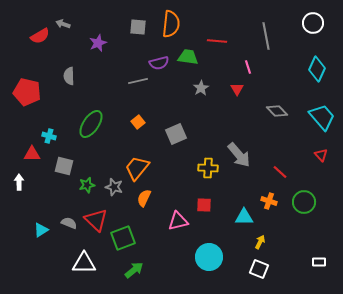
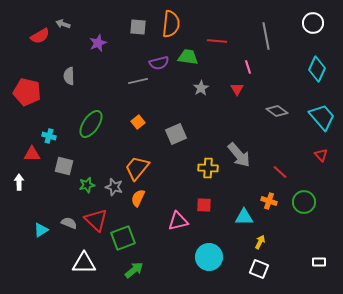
gray diamond at (277, 111): rotated 10 degrees counterclockwise
orange semicircle at (144, 198): moved 6 px left
